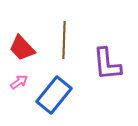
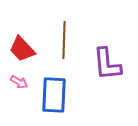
red trapezoid: moved 1 px down
pink arrow: rotated 66 degrees clockwise
blue rectangle: rotated 36 degrees counterclockwise
